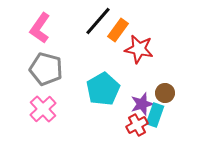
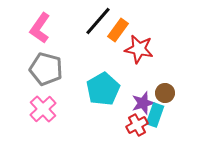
purple star: moved 1 px right, 1 px up
